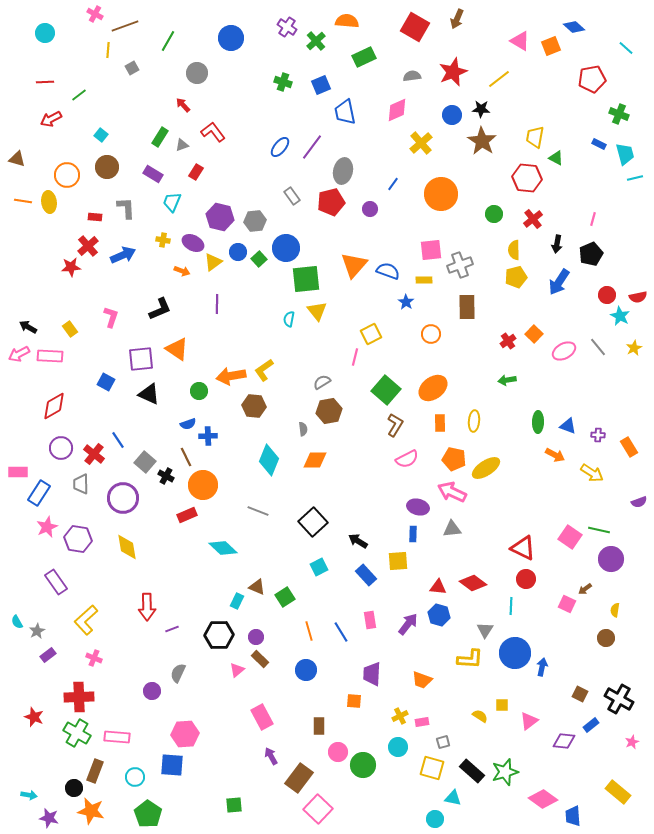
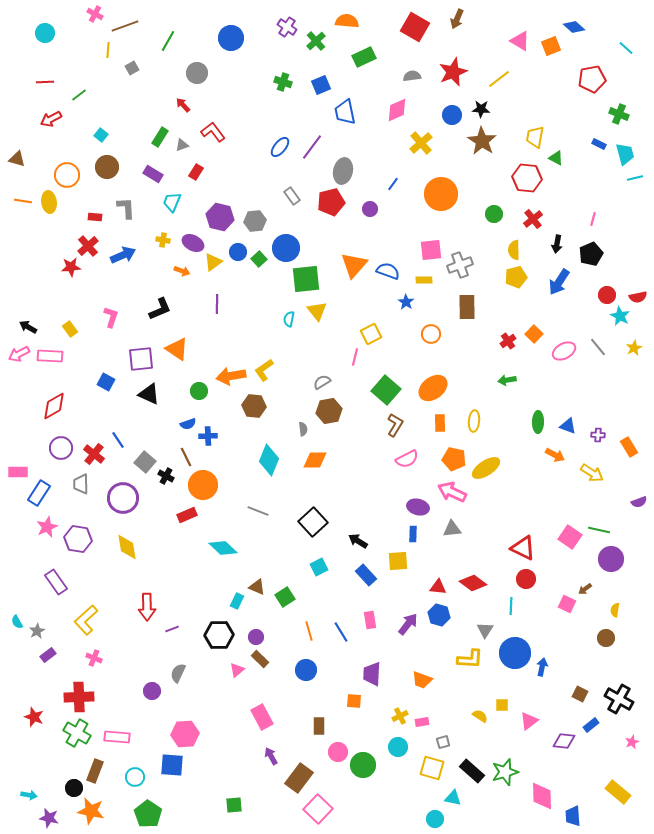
pink diamond at (543, 799): moved 1 px left, 3 px up; rotated 52 degrees clockwise
